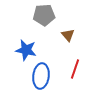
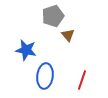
gray pentagon: moved 9 px right, 1 px down; rotated 15 degrees counterclockwise
red line: moved 7 px right, 11 px down
blue ellipse: moved 4 px right
